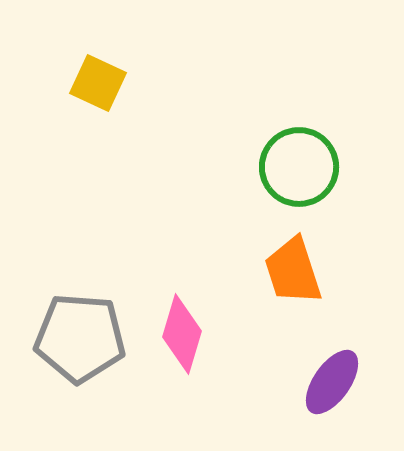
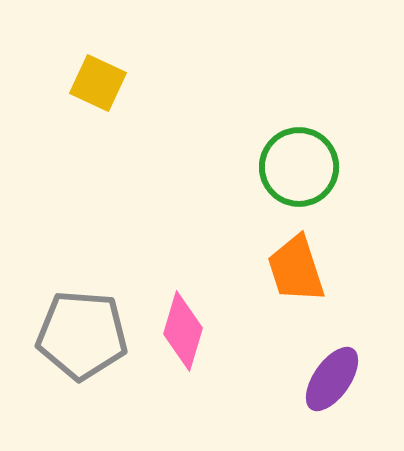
orange trapezoid: moved 3 px right, 2 px up
pink diamond: moved 1 px right, 3 px up
gray pentagon: moved 2 px right, 3 px up
purple ellipse: moved 3 px up
